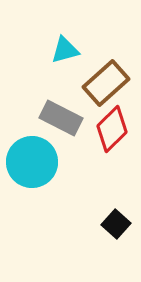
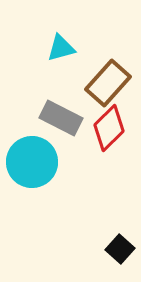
cyan triangle: moved 4 px left, 2 px up
brown rectangle: moved 2 px right; rotated 6 degrees counterclockwise
red diamond: moved 3 px left, 1 px up
black square: moved 4 px right, 25 px down
